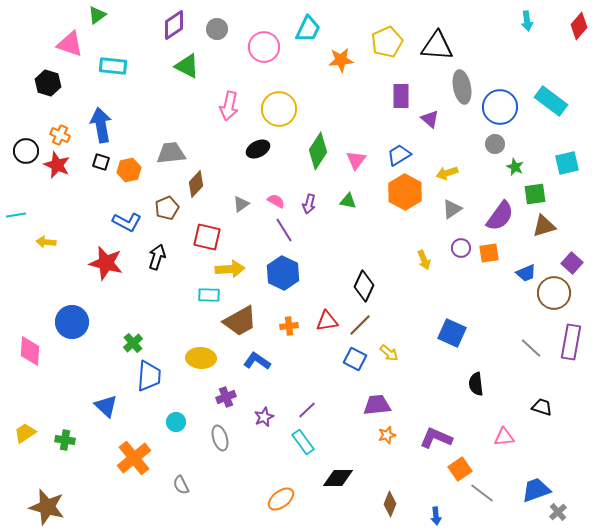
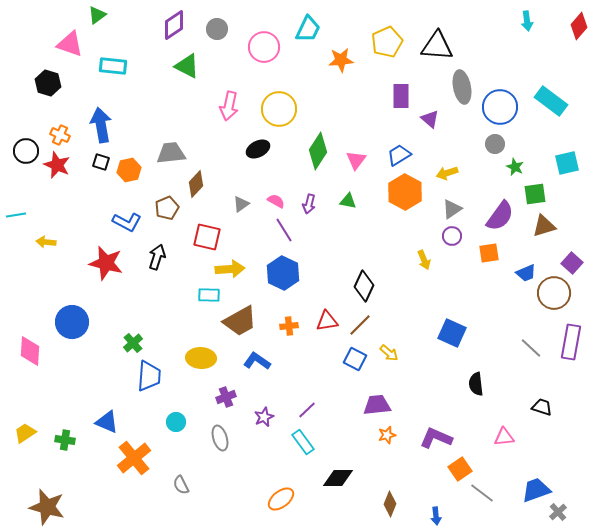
purple circle at (461, 248): moved 9 px left, 12 px up
blue triangle at (106, 406): moved 1 px right, 16 px down; rotated 20 degrees counterclockwise
